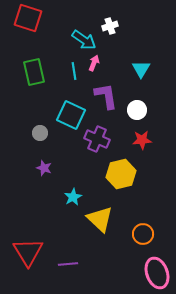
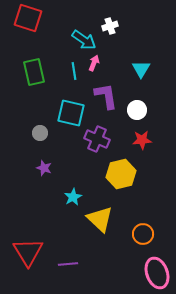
cyan square: moved 2 px up; rotated 12 degrees counterclockwise
